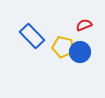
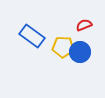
blue rectangle: rotated 10 degrees counterclockwise
yellow pentagon: rotated 10 degrees counterclockwise
